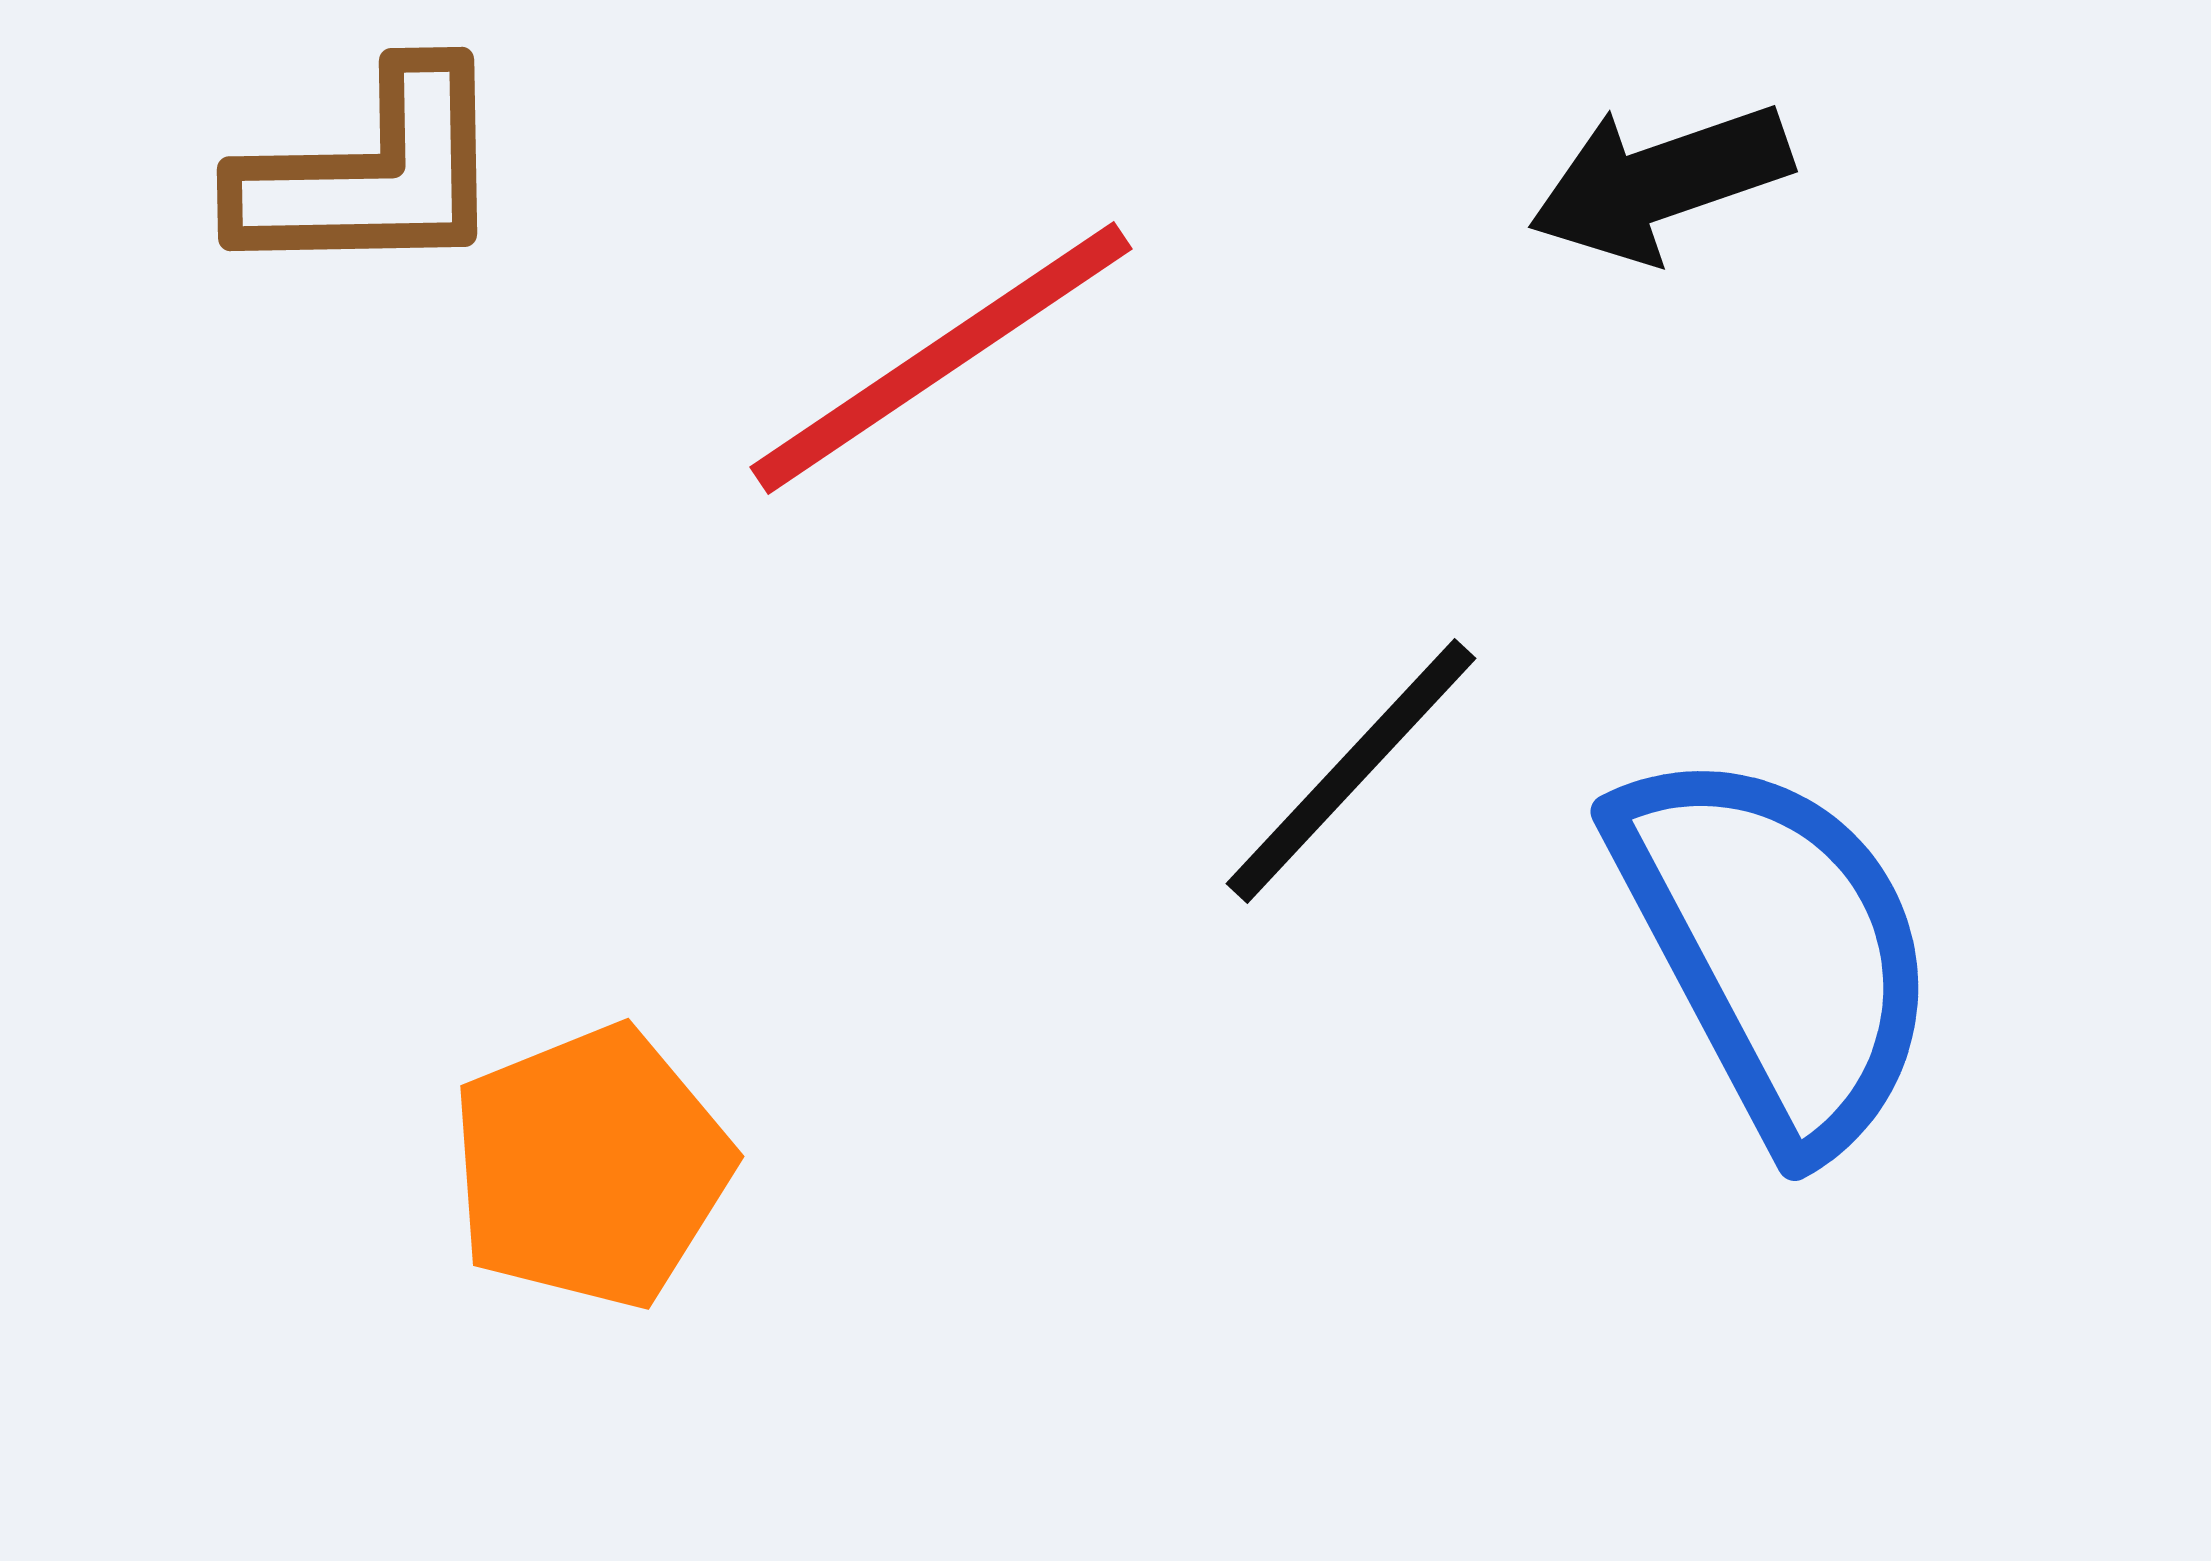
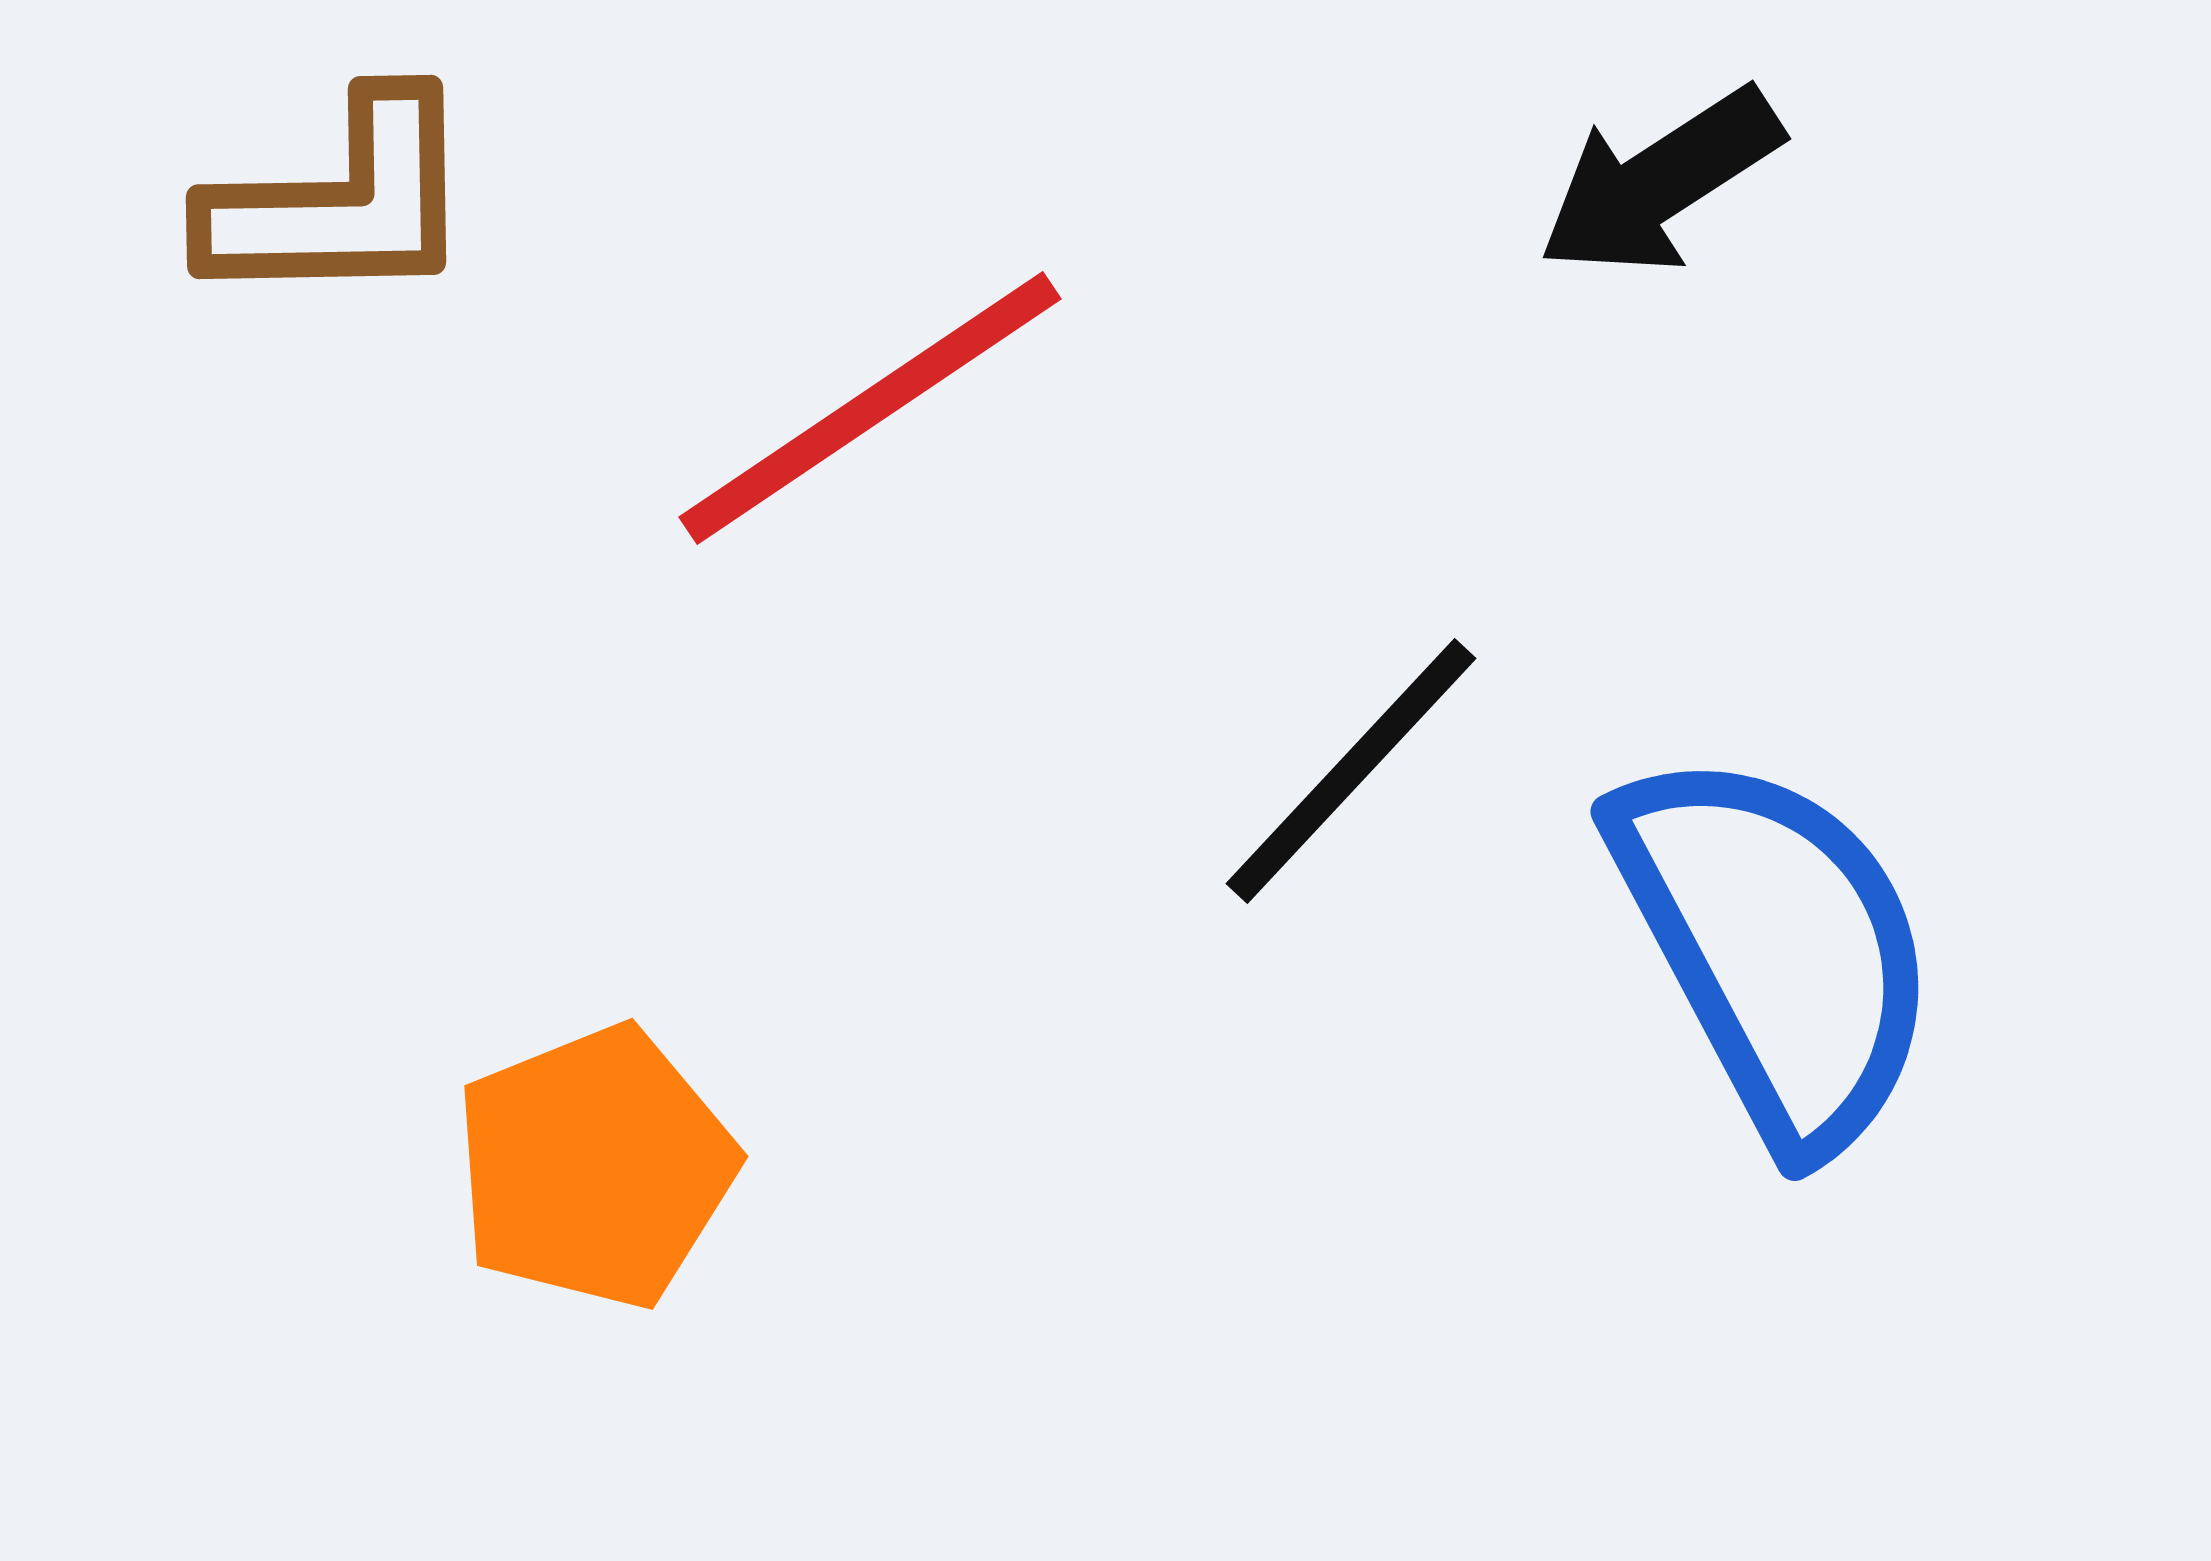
brown L-shape: moved 31 px left, 28 px down
black arrow: rotated 14 degrees counterclockwise
red line: moved 71 px left, 50 px down
orange pentagon: moved 4 px right
